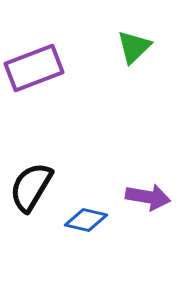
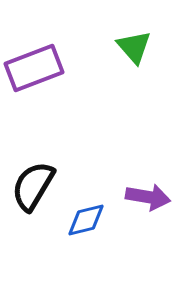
green triangle: rotated 27 degrees counterclockwise
black semicircle: moved 2 px right, 1 px up
blue diamond: rotated 27 degrees counterclockwise
